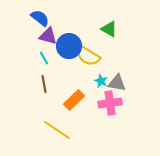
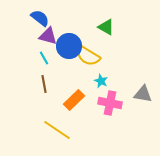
green triangle: moved 3 px left, 2 px up
gray triangle: moved 26 px right, 11 px down
pink cross: rotated 20 degrees clockwise
